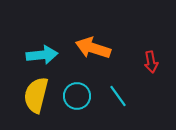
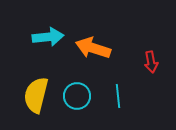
cyan arrow: moved 6 px right, 18 px up
cyan line: rotated 30 degrees clockwise
